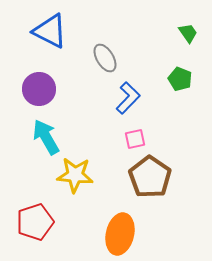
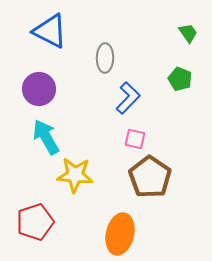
gray ellipse: rotated 32 degrees clockwise
pink square: rotated 25 degrees clockwise
